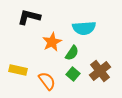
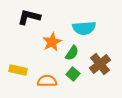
brown cross: moved 7 px up
orange semicircle: rotated 54 degrees counterclockwise
